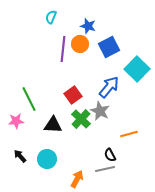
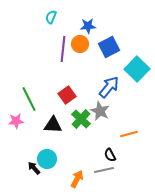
blue star: rotated 21 degrees counterclockwise
red square: moved 6 px left
black arrow: moved 14 px right, 12 px down
gray line: moved 1 px left, 1 px down
